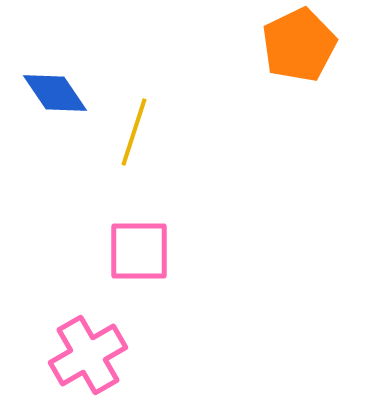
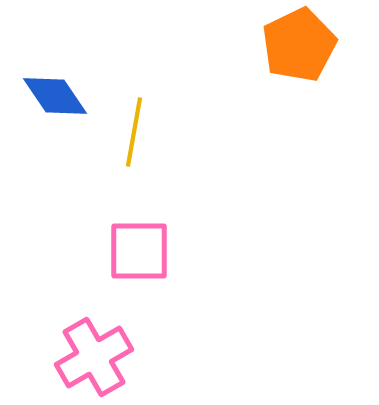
blue diamond: moved 3 px down
yellow line: rotated 8 degrees counterclockwise
pink cross: moved 6 px right, 2 px down
